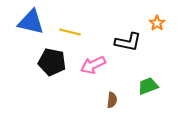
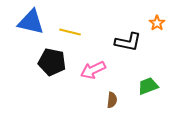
pink arrow: moved 5 px down
